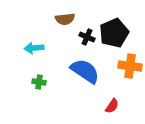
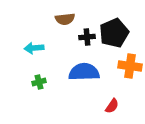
black cross: rotated 28 degrees counterclockwise
blue semicircle: moved 1 px left, 1 px down; rotated 36 degrees counterclockwise
green cross: rotated 24 degrees counterclockwise
